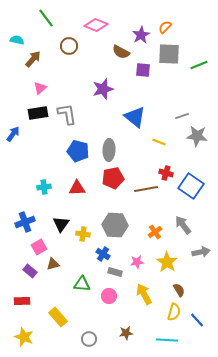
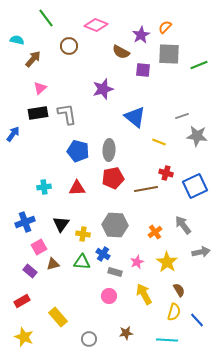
blue square at (191, 186): moved 4 px right; rotated 30 degrees clockwise
pink star at (137, 262): rotated 16 degrees counterclockwise
green triangle at (82, 284): moved 22 px up
red rectangle at (22, 301): rotated 28 degrees counterclockwise
